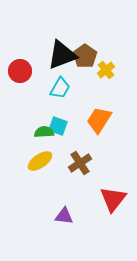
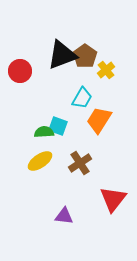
cyan trapezoid: moved 22 px right, 10 px down
